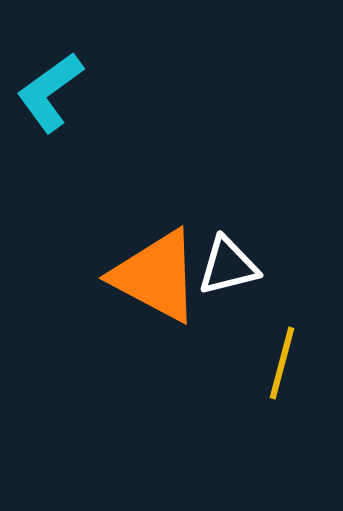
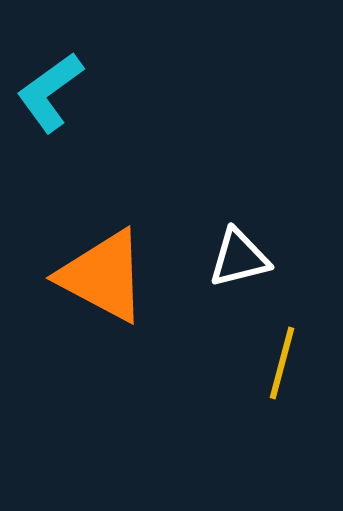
white triangle: moved 11 px right, 8 px up
orange triangle: moved 53 px left
